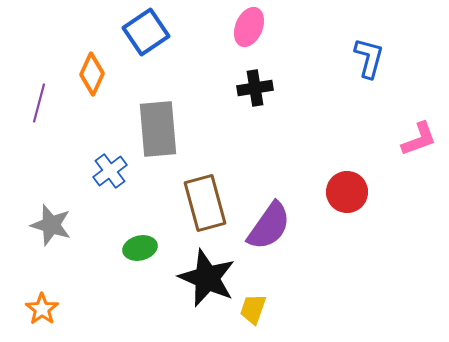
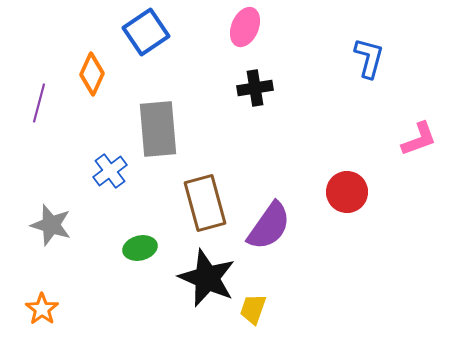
pink ellipse: moved 4 px left
